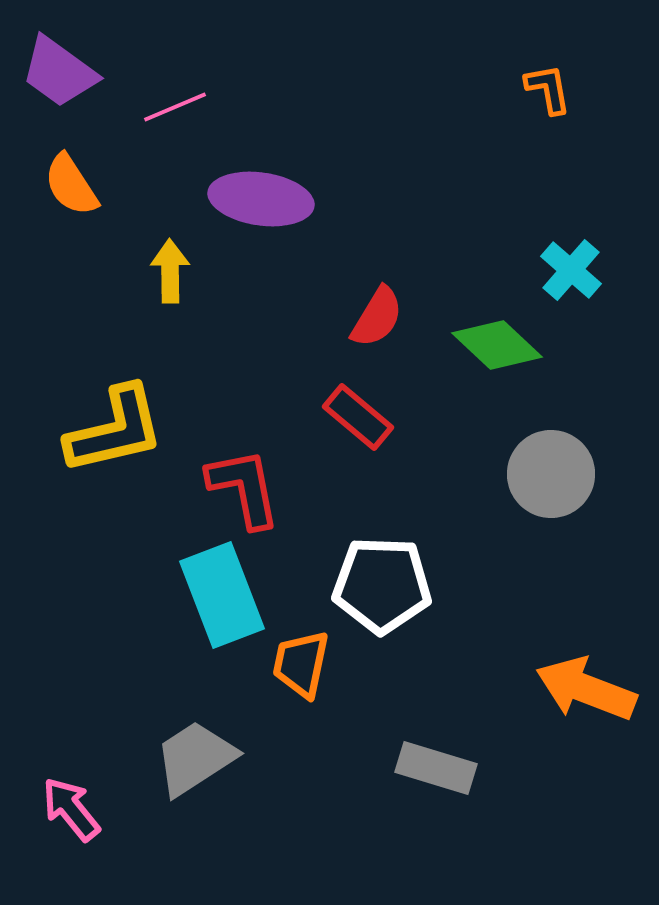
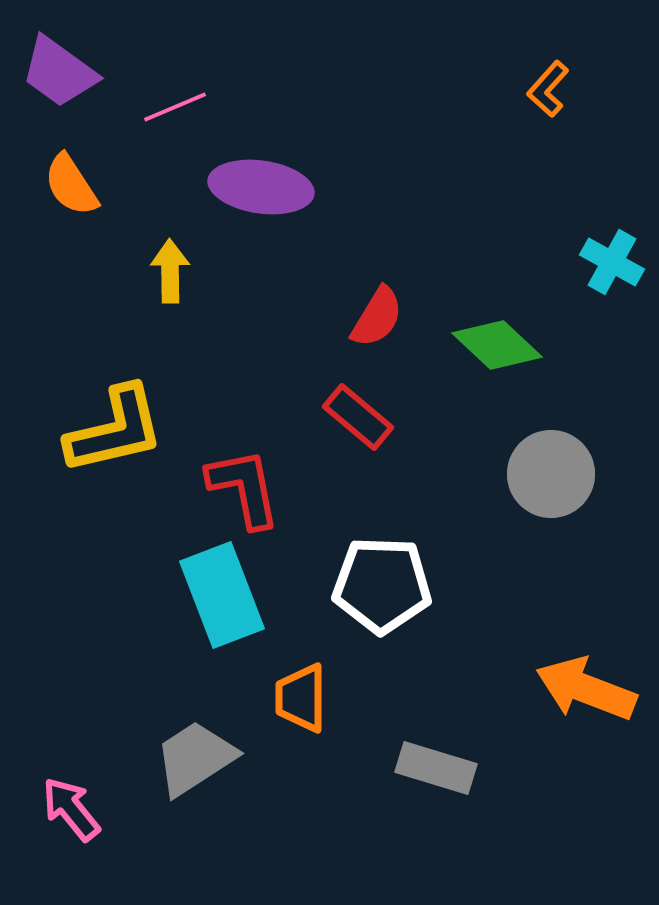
orange L-shape: rotated 128 degrees counterclockwise
purple ellipse: moved 12 px up
cyan cross: moved 41 px right, 8 px up; rotated 12 degrees counterclockwise
orange trapezoid: moved 34 px down; rotated 12 degrees counterclockwise
